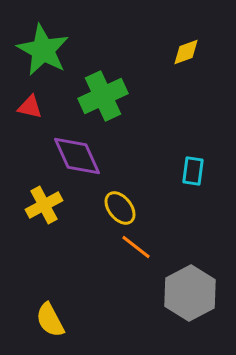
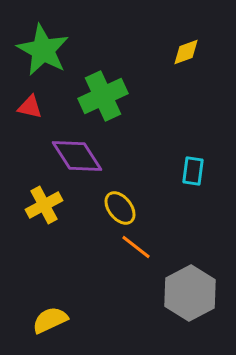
purple diamond: rotated 8 degrees counterclockwise
yellow semicircle: rotated 93 degrees clockwise
